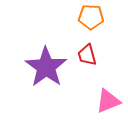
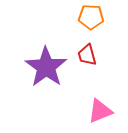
pink triangle: moved 8 px left, 10 px down
